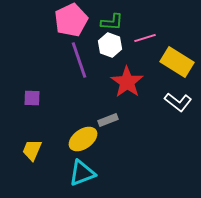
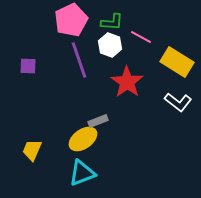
pink line: moved 4 px left, 1 px up; rotated 45 degrees clockwise
purple square: moved 4 px left, 32 px up
gray rectangle: moved 10 px left, 1 px down
